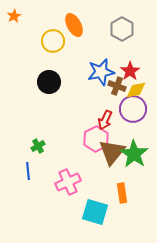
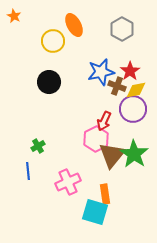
orange star: rotated 16 degrees counterclockwise
red arrow: moved 1 px left, 1 px down
brown triangle: moved 3 px down
orange rectangle: moved 17 px left, 1 px down
